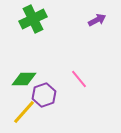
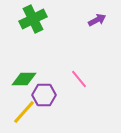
purple hexagon: rotated 20 degrees clockwise
